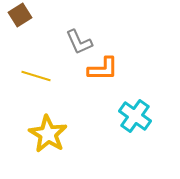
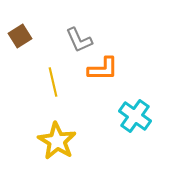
brown square: moved 21 px down
gray L-shape: moved 2 px up
yellow line: moved 17 px right, 6 px down; rotated 60 degrees clockwise
yellow star: moved 9 px right, 7 px down
